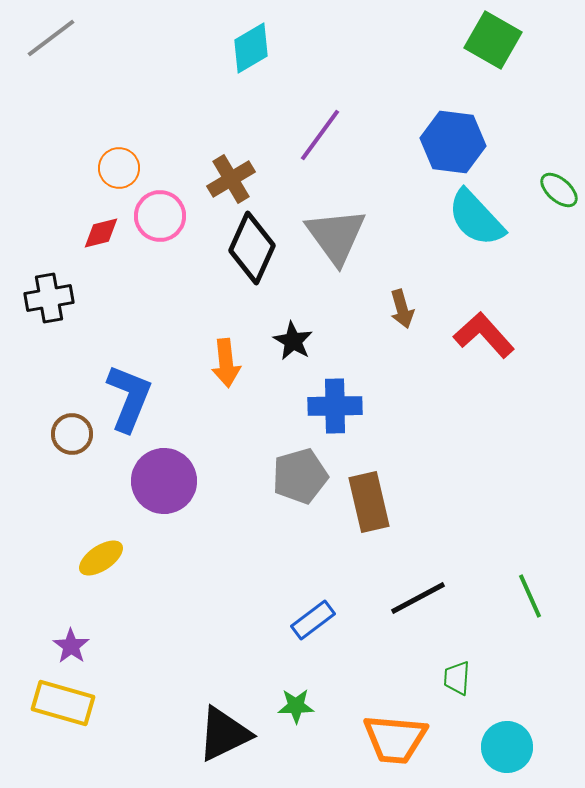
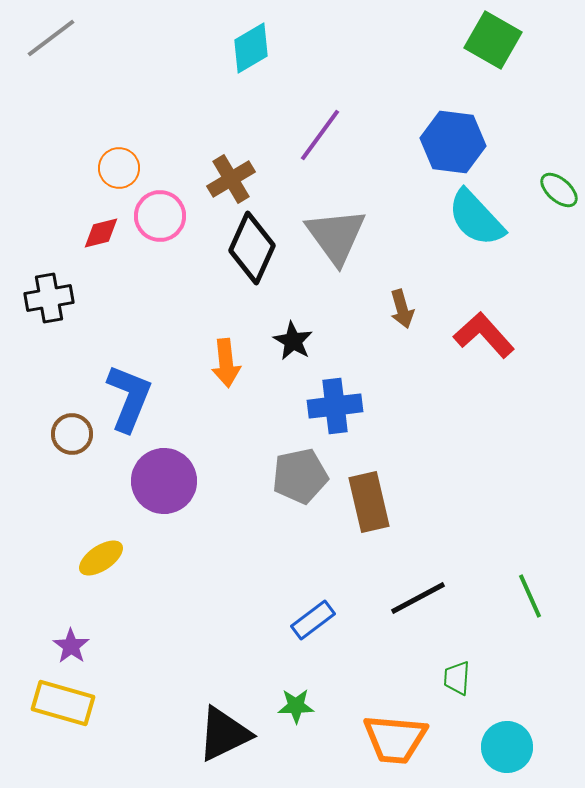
blue cross: rotated 6 degrees counterclockwise
gray pentagon: rotated 4 degrees clockwise
